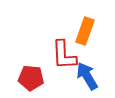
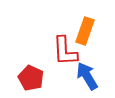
red L-shape: moved 1 px right, 4 px up
red pentagon: rotated 20 degrees clockwise
